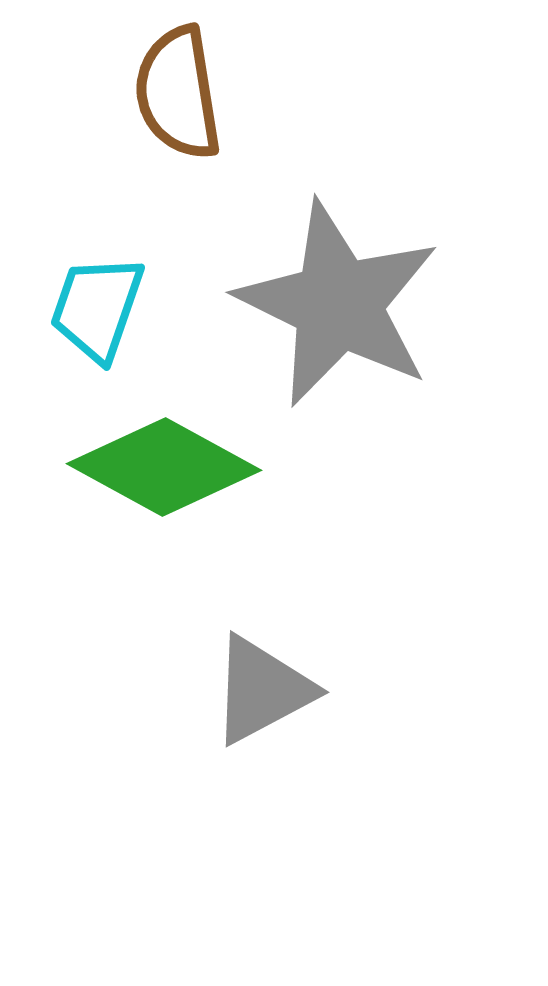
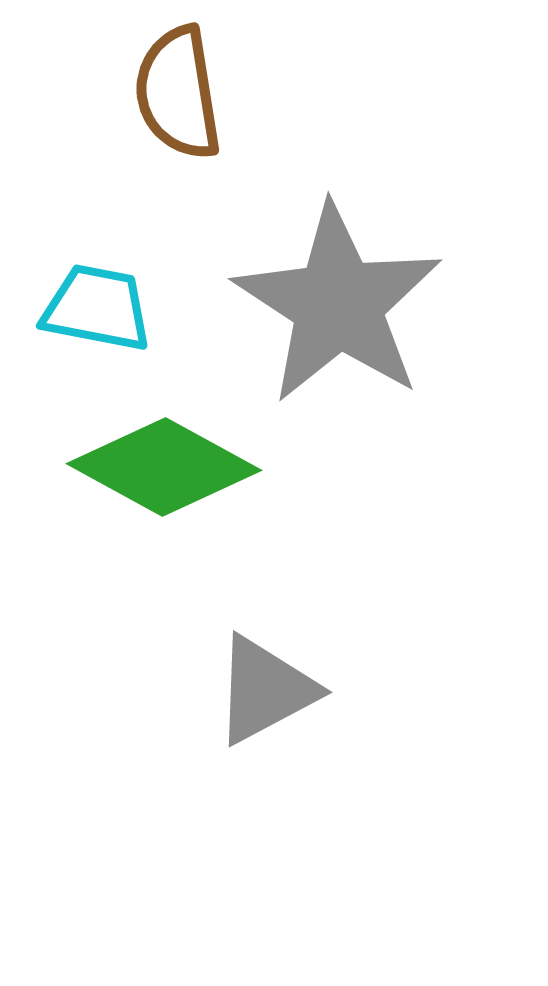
gray star: rotated 7 degrees clockwise
cyan trapezoid: rotated 82 degrees clockwise
gray triangle: moved 3 px right
